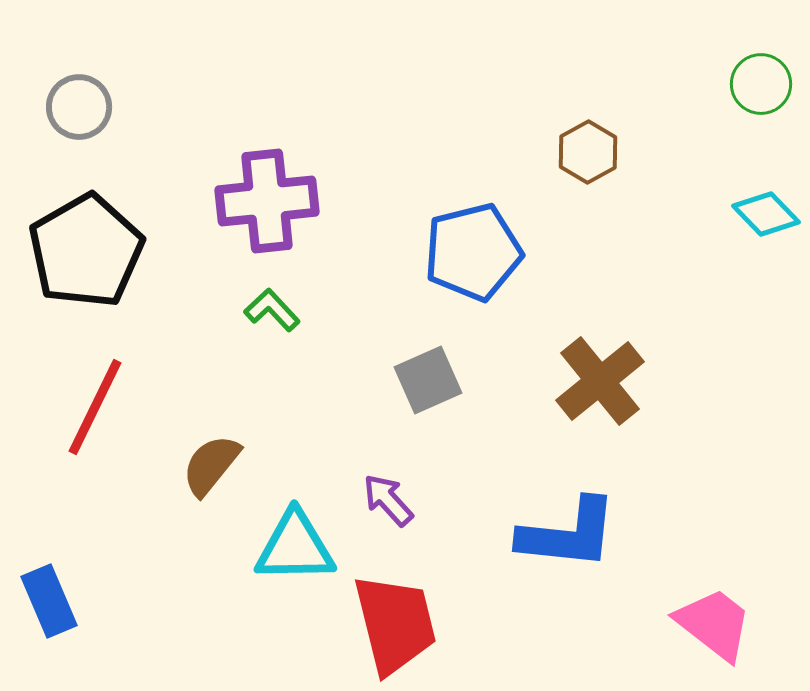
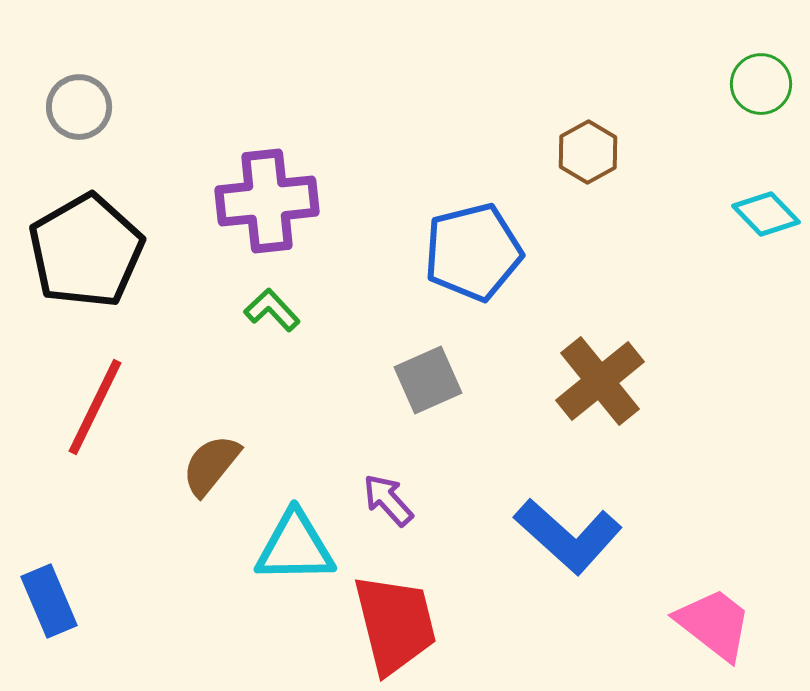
blue L-shape: moved 2 px down; rotated 36 degrees clockwise
